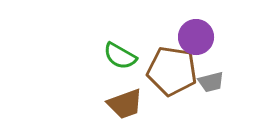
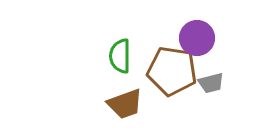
purple circle: moved 1 px right, 1 px down
green semicircle: rotated 60 degrees clockwise
gray trapezoid: moved 1 px down
